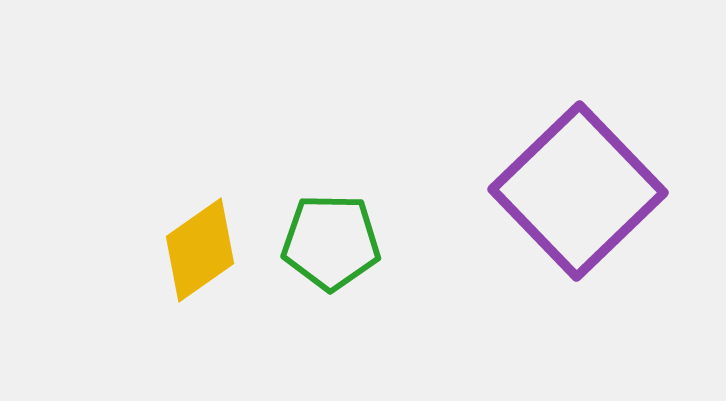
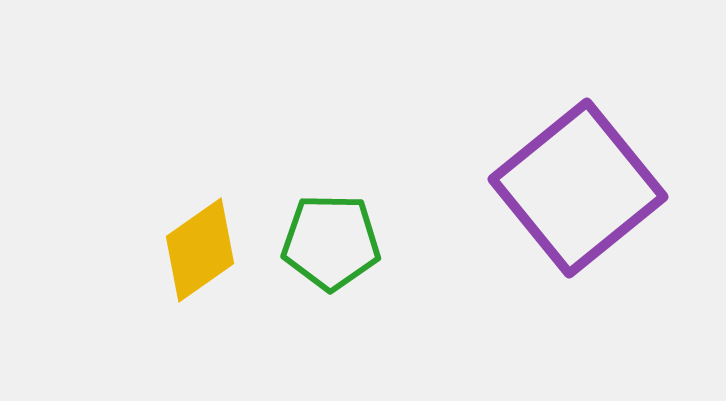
purple square: moved 3 px up; rotated 5 degrees clockwise
